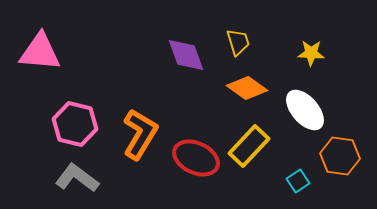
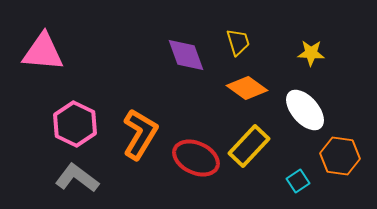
pink triangle: moved 3 px right
pink hexagon: rotated 12 degrees clockwise
